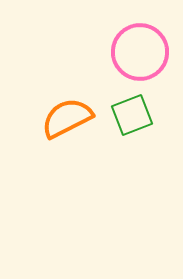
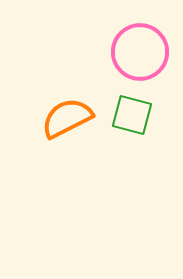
green square: rotated 36 degrees clockwise
